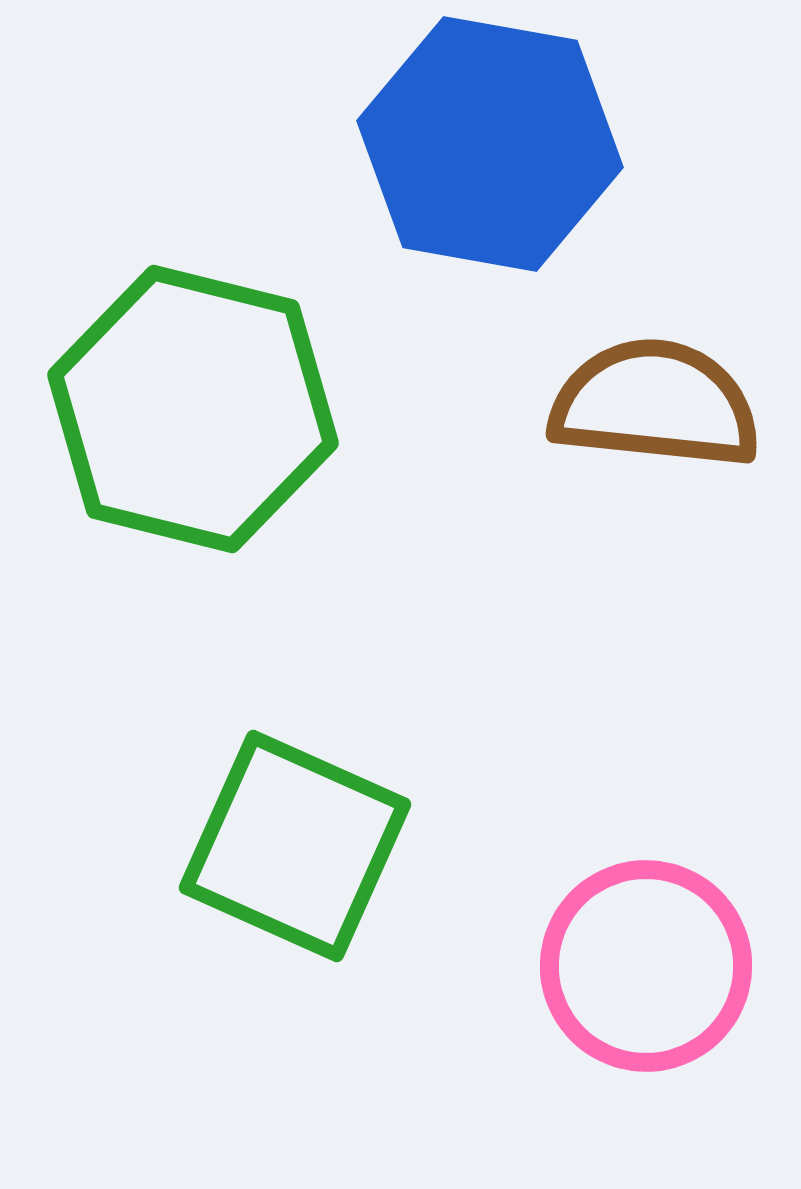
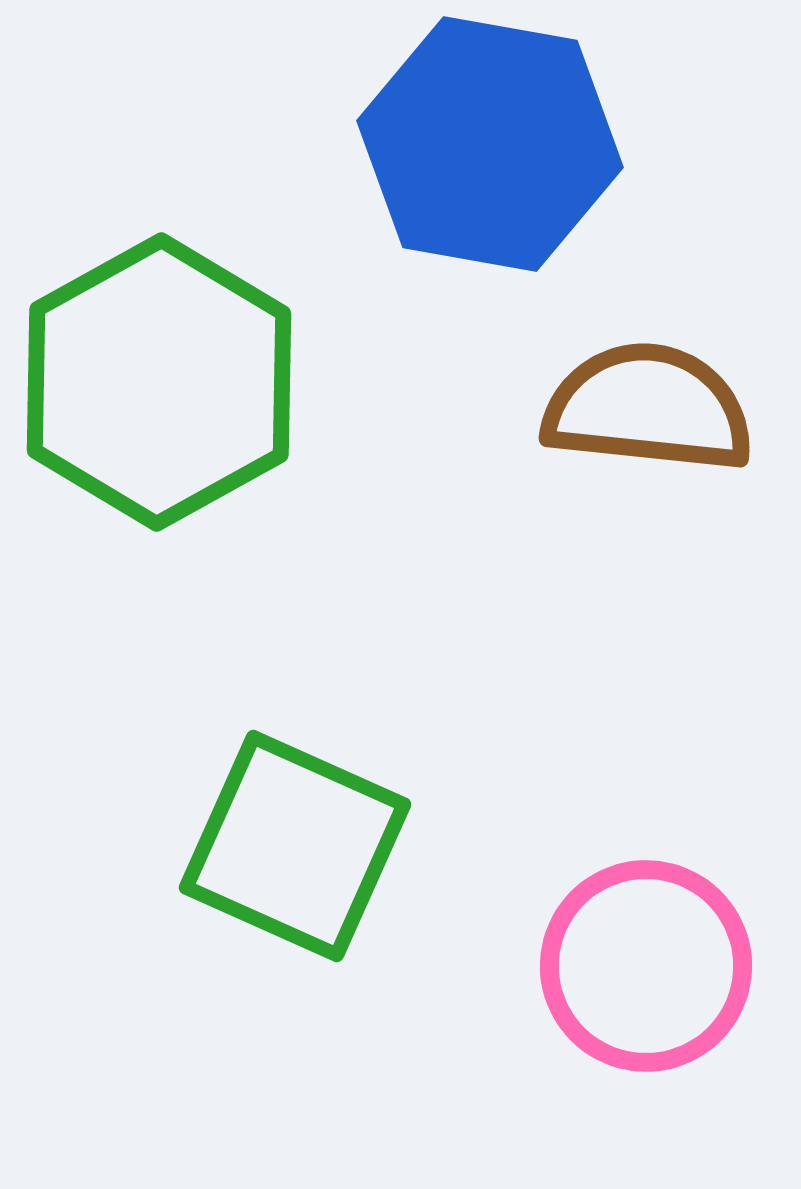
brown semicircle: moved 7 px left, 4 px down
green hexagon: moved 34 px left, 27 px up; rotated 17 degrees clockwise
